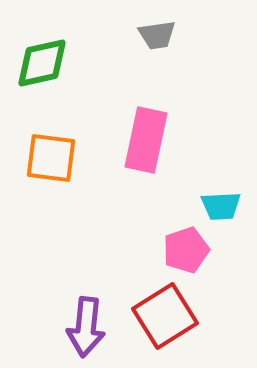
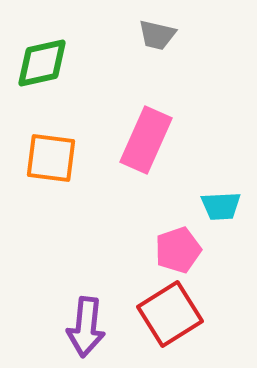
gray trapezoid: rotated 21 degrees clockwise
pink rectangle: rotated 12 degrees clockwise
pink pentagon: moved 8 px left
red square: moved 5 px right, 2 px up
